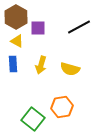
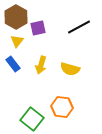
purple square: rotated 14 degrees counterclockwise
yellow triangle: rotated 40 degrees clockwise
blue rectangle: rotated 35 degrees counterclockwise
orange hexagon: rotated 15 degrees clockwise
green square: moved 1 px left
